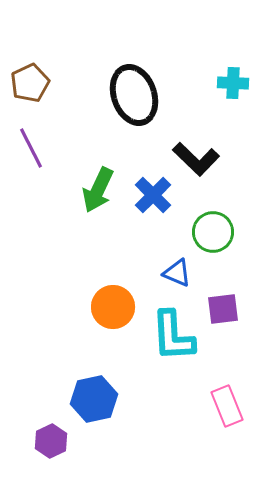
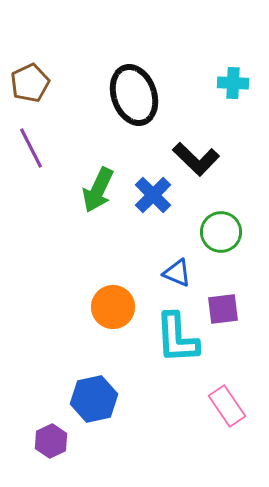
green circle: moved 8 px right
cyan L-shape: moved 4 px right, 2 px down
pink rectangle: rotated 12 degrees counterclockwise
